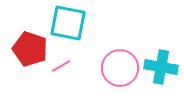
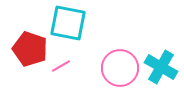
cyan cross: rotated 20 degrees clockwise
